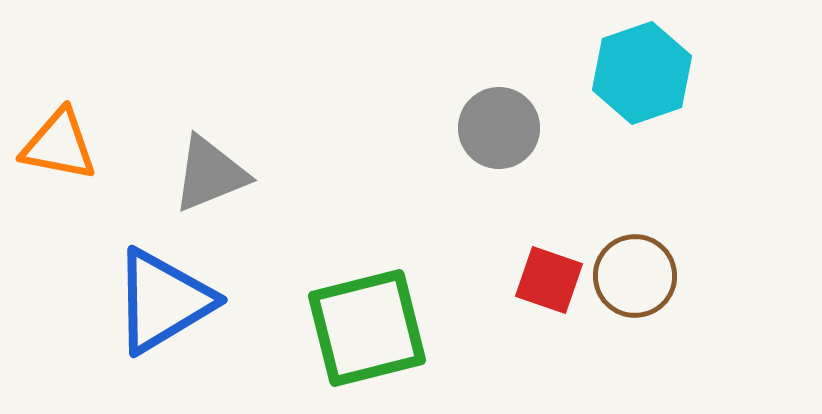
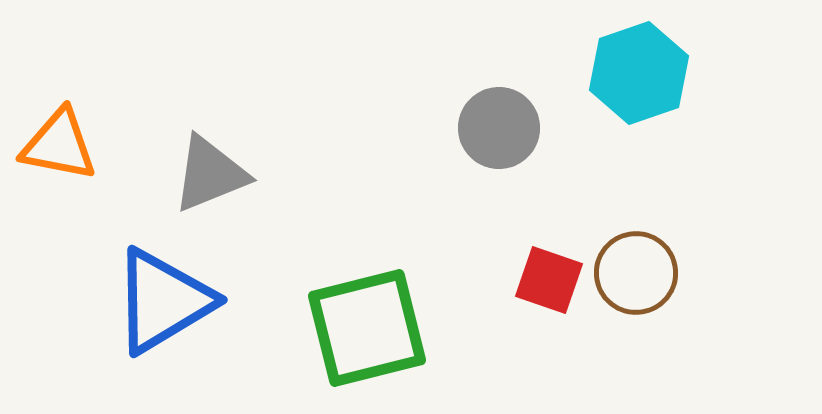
cyan hexagon: moved 3 px left
brown circle: moved 1 px right, 3 px up
